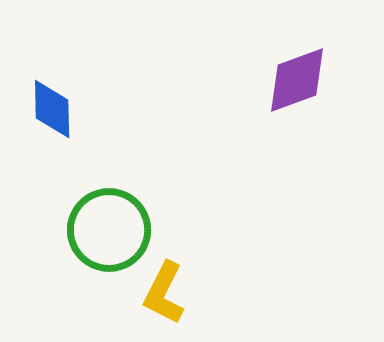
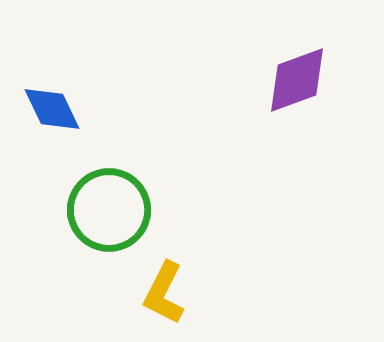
blue diamond: rotated 24 degrees counterclockwise
green circle: moved 20 px up
